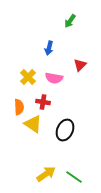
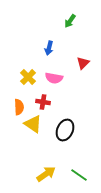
red triangle: moved 3 px right, 2 px up
green line: moved 5 px right, 2 px up
